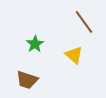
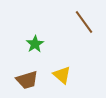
yellow triangle: moved 12 px left, 20 px down
brown trapezoid: rotated 35 degrees counterclockwise
